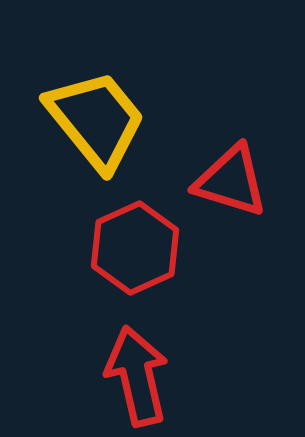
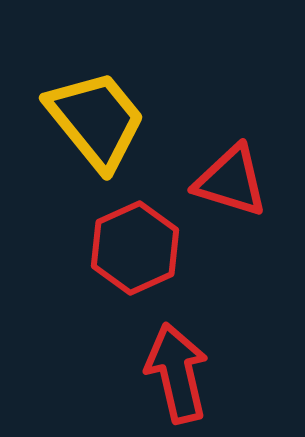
red arrow: moved 40 px right, 3 px up
